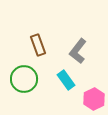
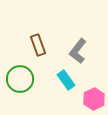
green circle: moved 4 px left
